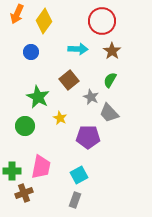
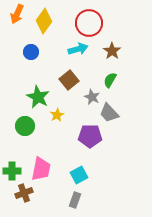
red circle: moved 13 px left, 2 px down
cyan arrow: rotated 18 degrees counterclockwise
gray star: moved 1 px right
yellow star: moved 3 px left, 3 px up; rotated 16 degrees clockwise
purple pentagon: moved 2 px right, 1 px up
pink trapezoid: moved 2 px down
